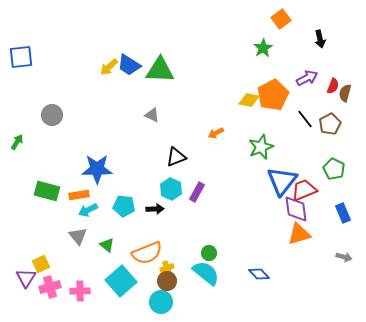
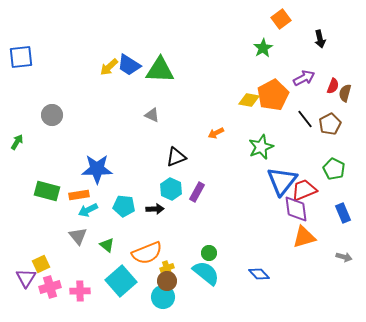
purple arrow at (307, 78): moved 3 px left
orange triangle at (299, 234): moved 5 px right, 3 px down
cyan circle at (161, 302): moved 2 px right, 5 px up
